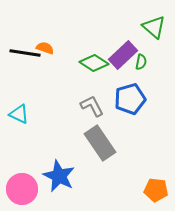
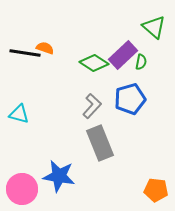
gray L-shape: rotated 70 degrees clockwise
cyan triangle: rotated 10 degrees counterclockwise
gray rectangle: rotated 12 degrees clockwise
blue star: rotated 16 degrees counterclockwise
